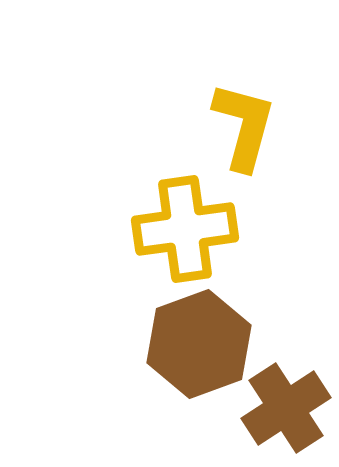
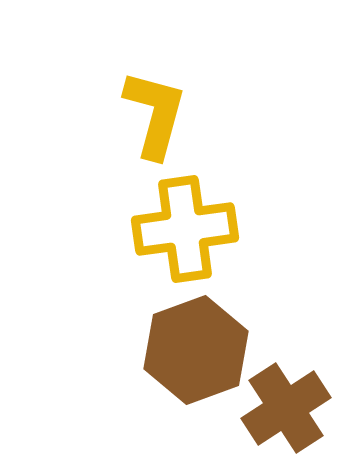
yellow L-shape: moved 89 px left, 12 px up
brown hexagon: moved 3 px left, 6 px down
